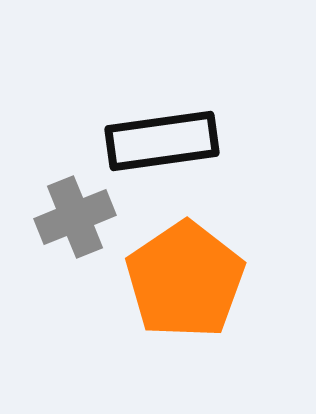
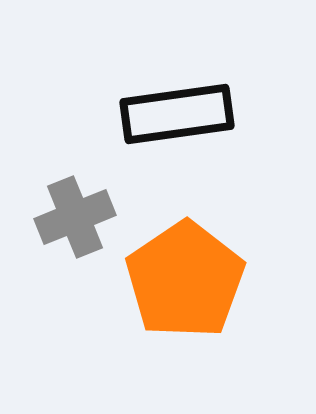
black rectangle: moved 15 px right, 27 px up
